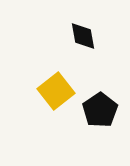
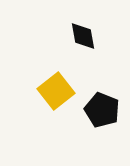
black pentagon: moved 2 px right; rotated 16 degrees counterclockwise
